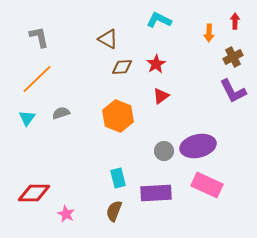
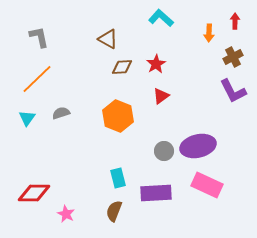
cyan L-shape: moved 2 px right, 2 px up; rotated 15 degrees clockwise
